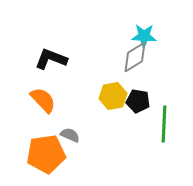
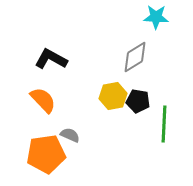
cyan star: moved 12 px right, 19 px up
black L-shape: rotated 8 degrees clockwise
